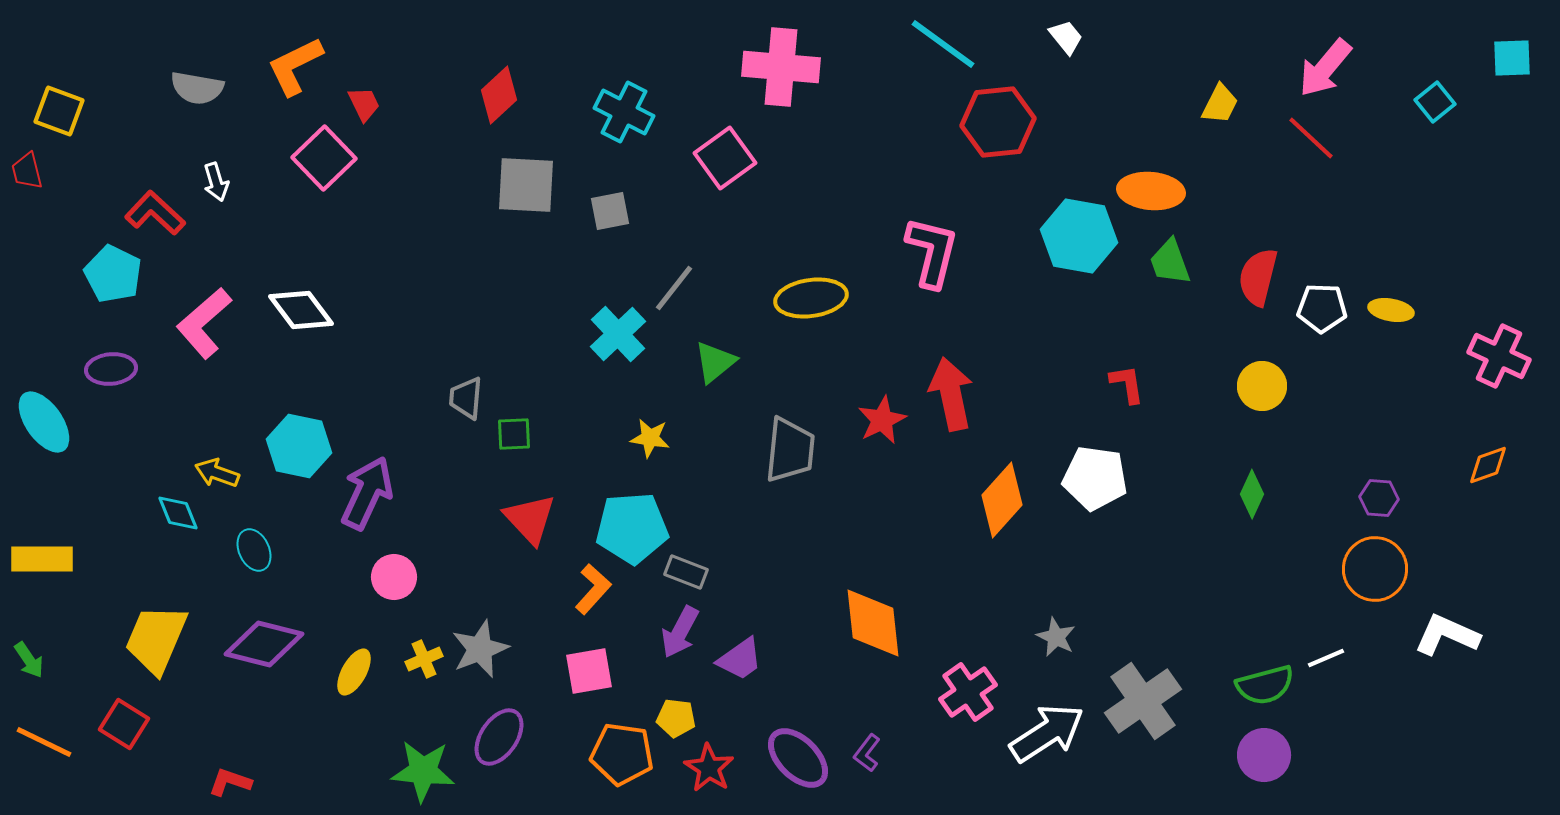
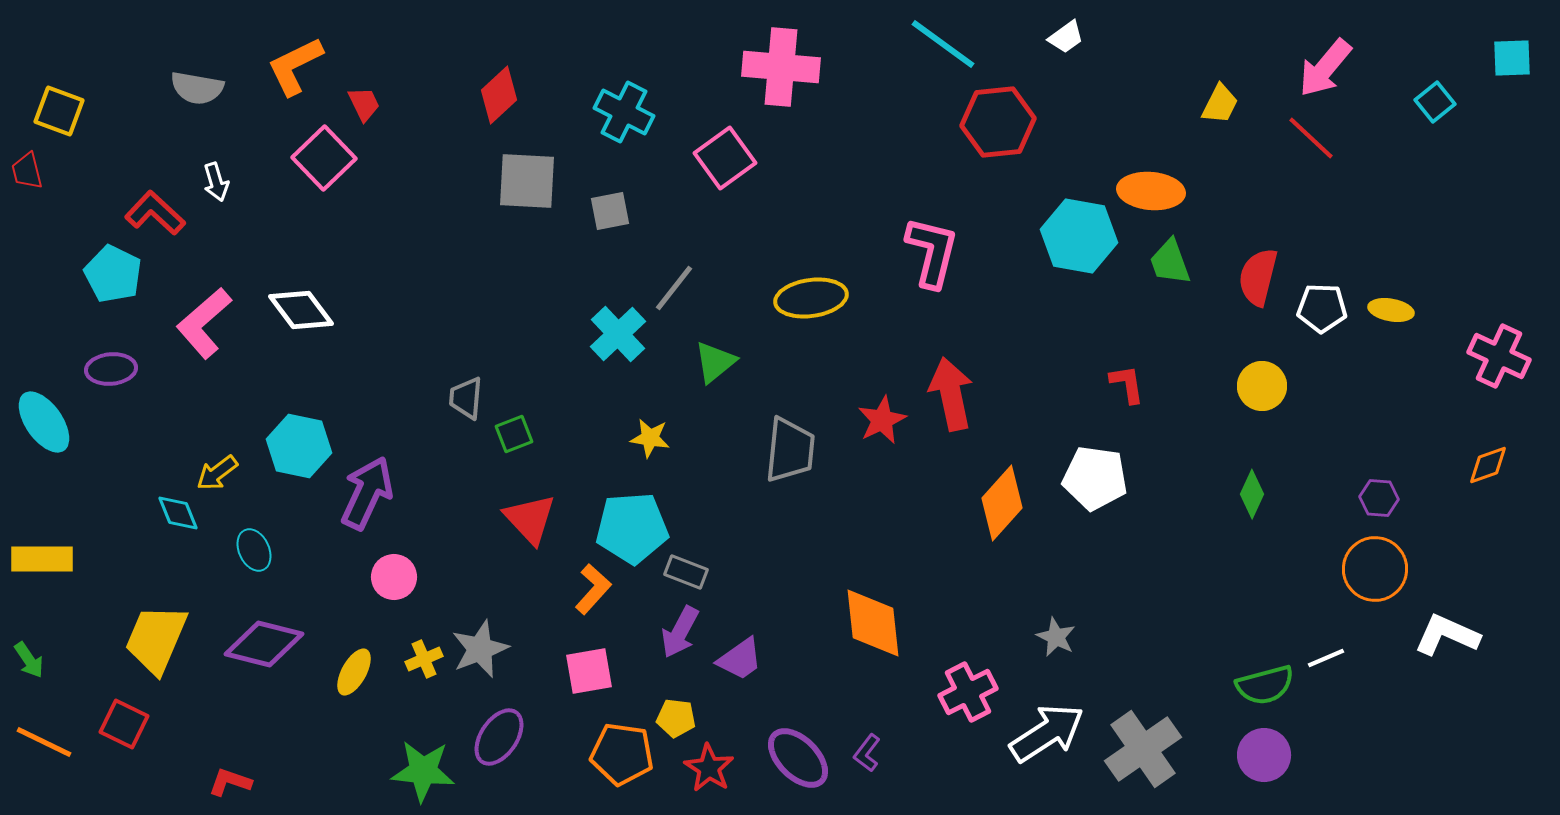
white trapezoid at (1066, 37): rotated 93 degrees clockwise
gray square at (526, 185): moved 1 px right, 4 px up
green square at (514, 434): rotated 18 degrees counterclockwise
yellow arrow at (217, 473): rotated 57 degrees counterclockwise
orange diamond at (1002, 500): moved 3 px down
pink cross at (968, 692): rotated 8 degrees clockwise
gray cross at (1143, 701): moved 48 px down
red square at (124, 724): rotated 6 degrees counterclockwise
